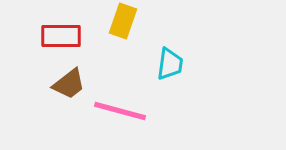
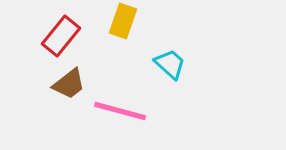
red rectangle: rotated 51 degrees counterclockwise
cyan trapezoid: rotated 56 degrees counterclockwise
